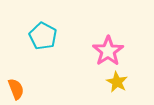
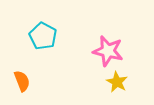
pink star: rotated 24 degrees counterclockwise
orange semicircle: moved 6 px right, 8 px up
